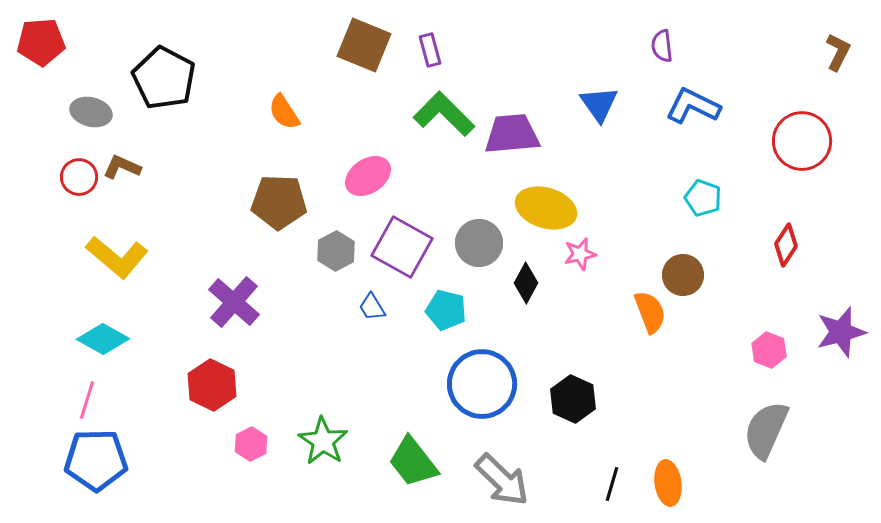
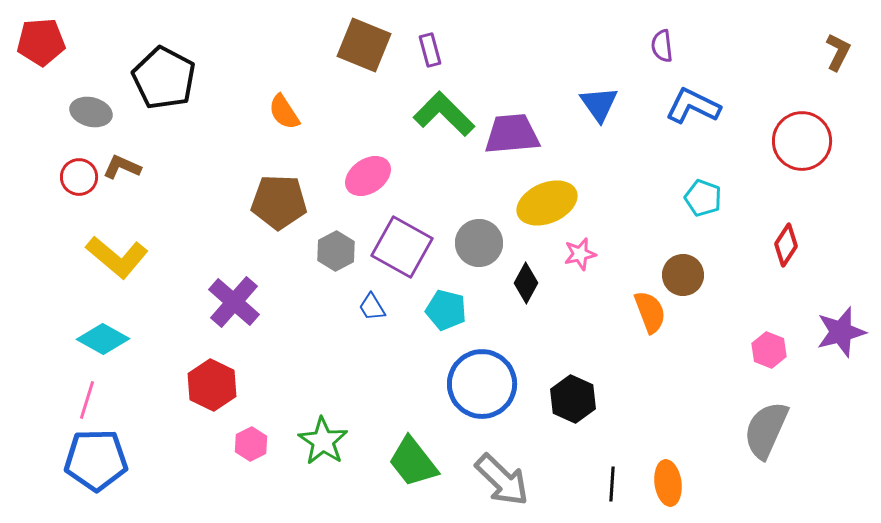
yellow ellipse at (546, 208): moved 1 px right, 5 px up; rotated 40 degrees counterclockwise
black line at (612, 484): rotated 12 degrees counterclockwise
